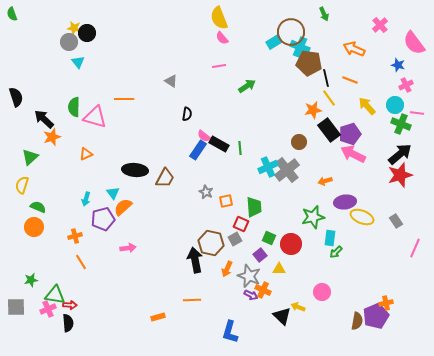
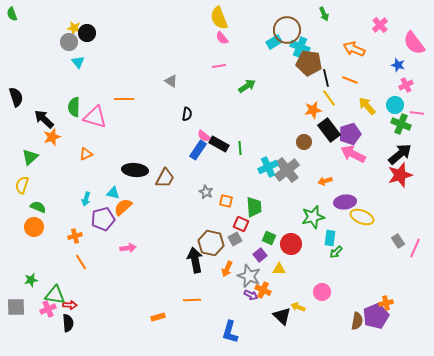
brown circle at (291, 32): moved 4 px left, 2 px up
brown circle at (299, 142): moved 5 px right
cyan triangle at (113, 193): rotated 40 degrees counterclockwise
orange square at (226, 201): rotated 24 degrees clockwise
gray rectangle at (396, 221): moved 2 px right, 20 px down
